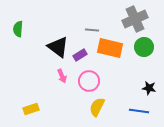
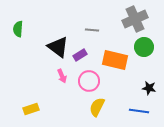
orange rectangle: moved 5 px right, 12 px down
